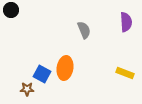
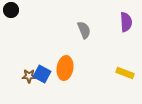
brown star: moved 2 px right, 13 px up
